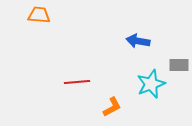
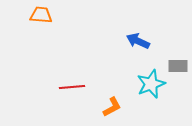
orange trapezoid: moved 2 px right
blue arrow: rotated 15 degrees clockwise
gray rectangle: moved 1 px left, 1 px down
red line: moved 5 px left, 5 px down
